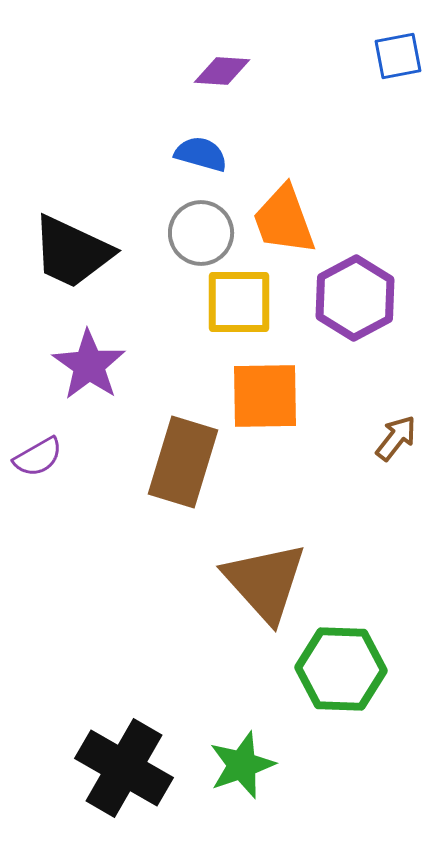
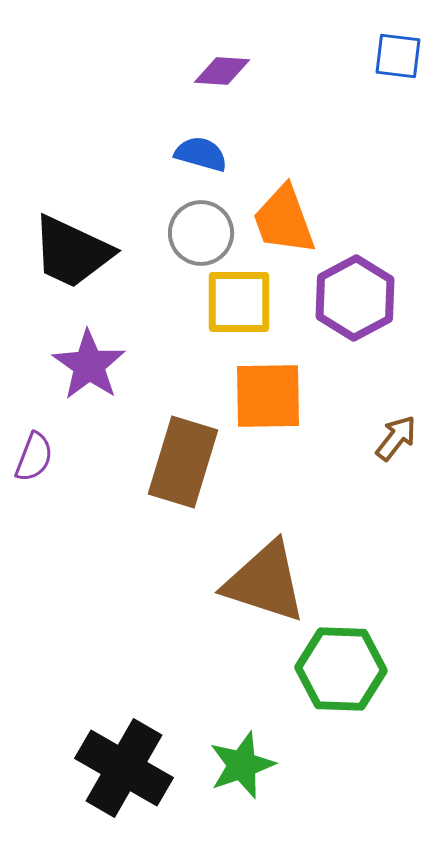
blue square: rotated 18 degrees clockwise
orange square: moved 3 px right
purple semicircle: moved 4 px left; rotated 39 degrees counterclockwise
brown triangle: rotated 30 degrees counterclockwise
